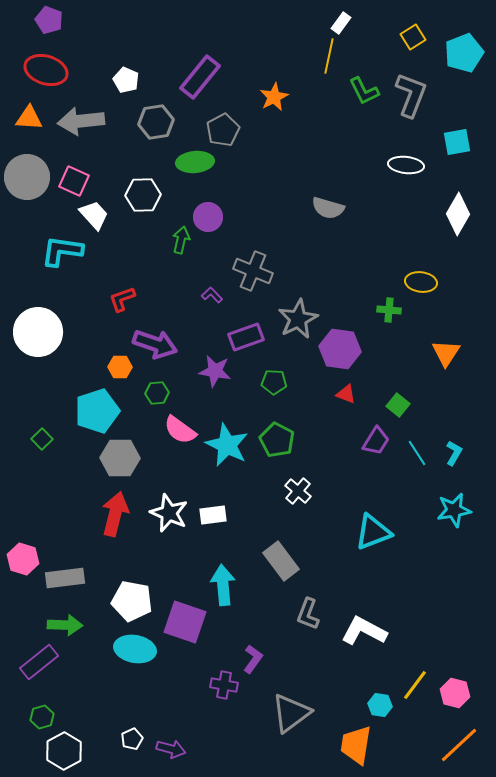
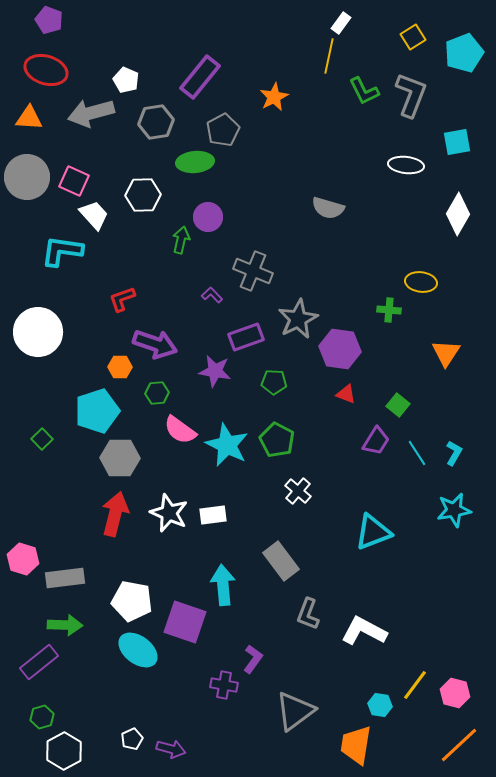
gray arrow at (81, 121): moved 10 px right, 8 px up; rotated 9 degrees counterclockwise
cyan ellipse at (135, 649): moved 3 px right, 1 px down; rotated 27 degrees clockwise
gray triangle at (291, 713): moved 4 px right, 2 px up
